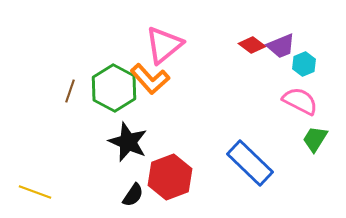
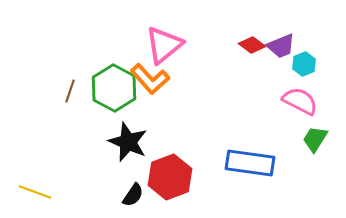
blue rectangle: rotated 36 degrees counterclockwise
